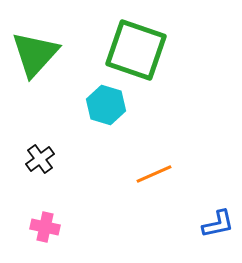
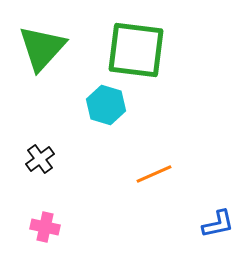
green square: rotated 12 degrees counterclockwise
green triangle: moved 7 px right, 6 px up
